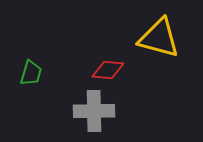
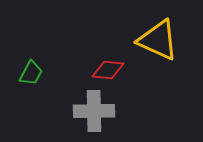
yellow triangle: moved 1 px left, 2 px down; rotated 9 degrees clockwise
green trapezoid: rotated 12 degrees clockwise
